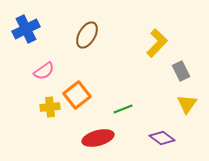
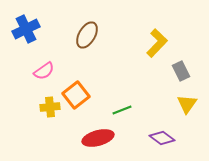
orange square: moved 1 px left
green line: moved 1 px left, 1 px down
